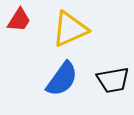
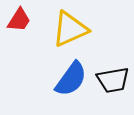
blue semicircle: moved 9 px right
